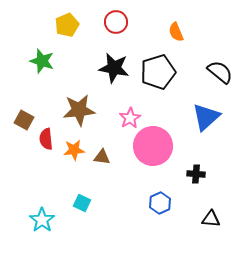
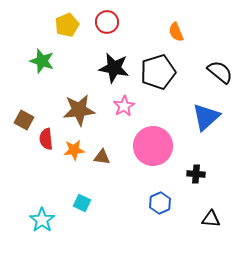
red circle: moved 9 px left
pink star: moved 6 px left, 12 px up
